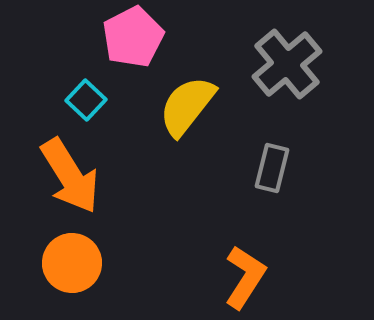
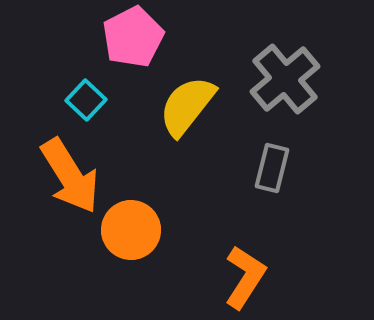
gray cross: moved 2 px left, 15 px down
orange circle: moved 59 px right, 33 px up
